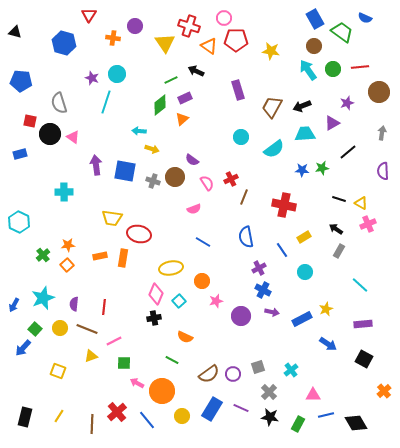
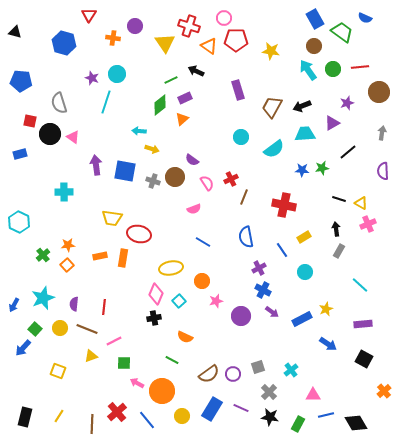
black arrow at (336, 229): rotated 48 degrees clockwise
purple arrow at (272, 312): rotated 24 degrees clockwise
